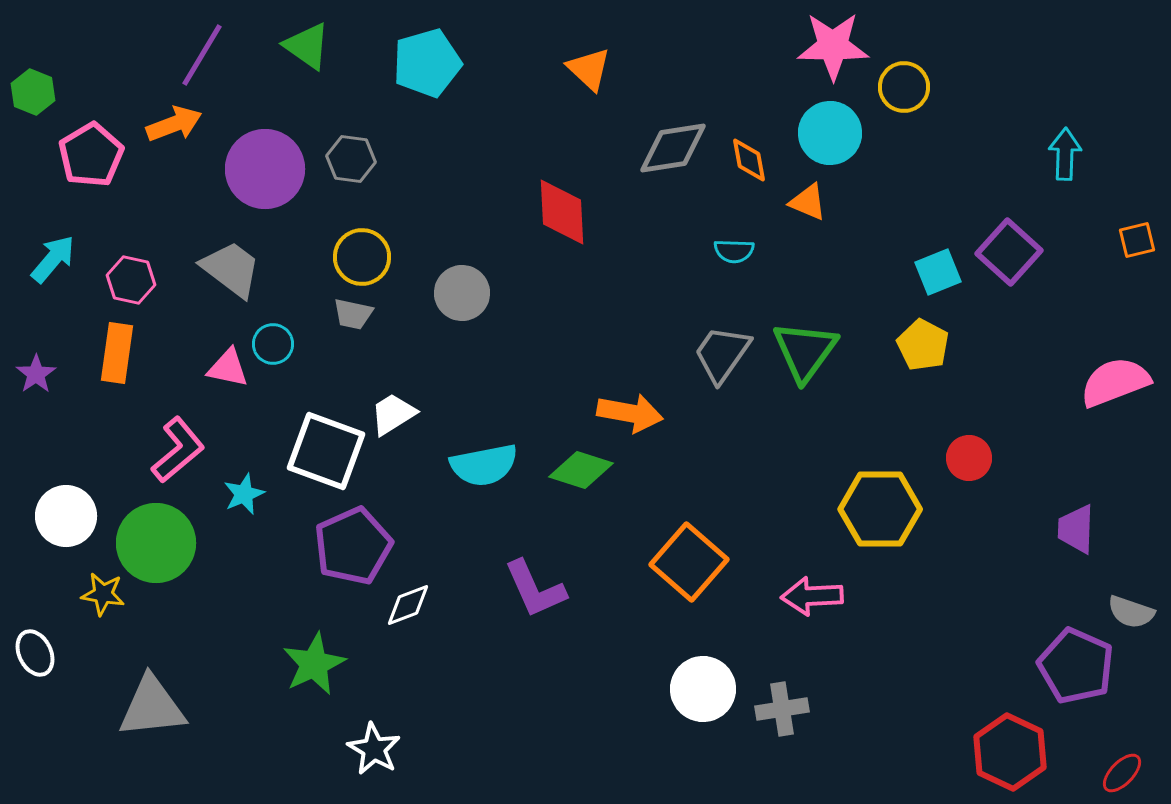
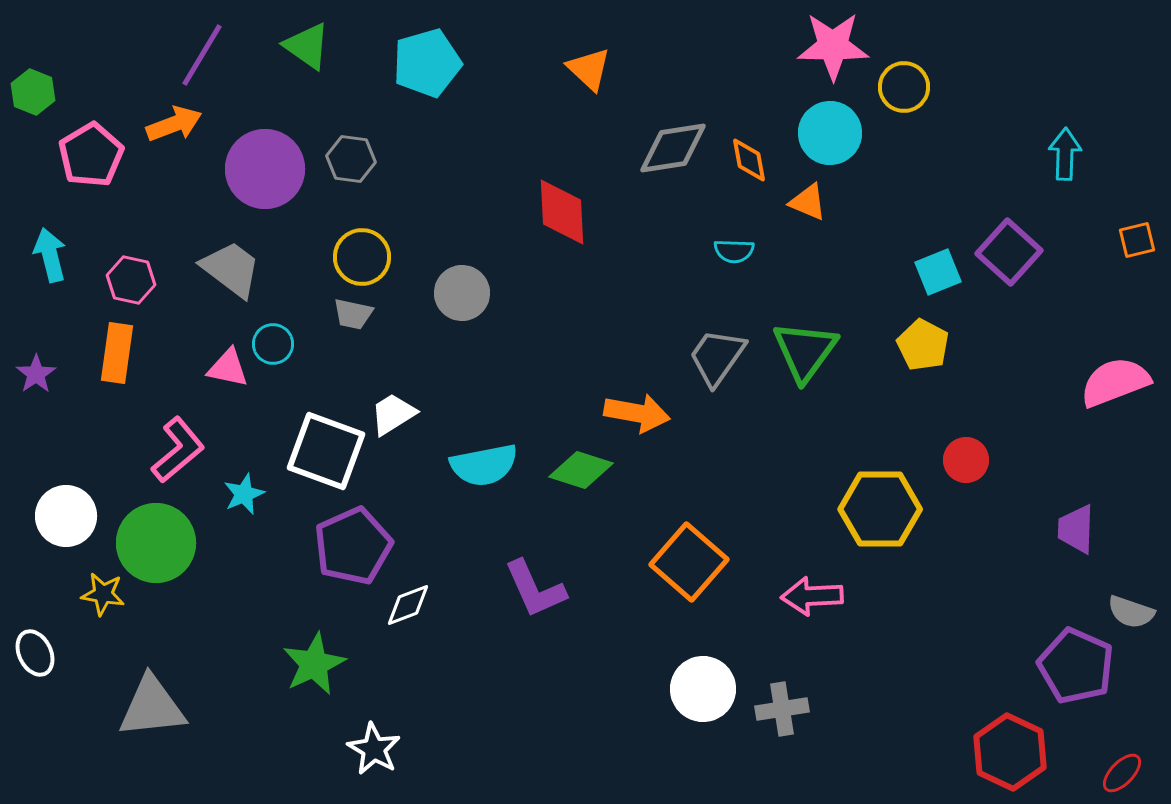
cyan arrow at (53, 259): moved 3 px left, 4 px up; rotated 54 degrees counterclockwise
gray trapezoid at (722, 354): moved 5 px left, 3 px down
orange arrow at (630, 413): moved 7 px right
red circle at (969, 458): moved 3 px left, 2 px down
